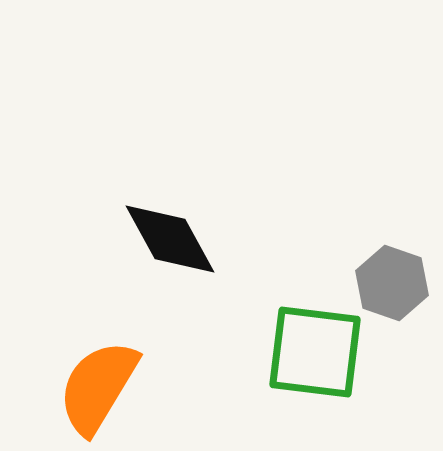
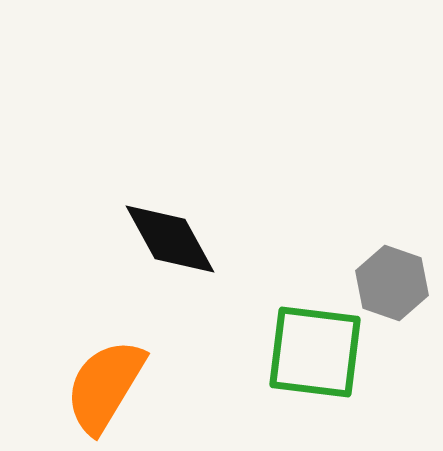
orange semicircle: moved 7 px right, 1 px up
